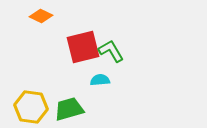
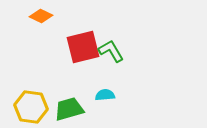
cyan semicircle: moved 5 px right, 15 px down
